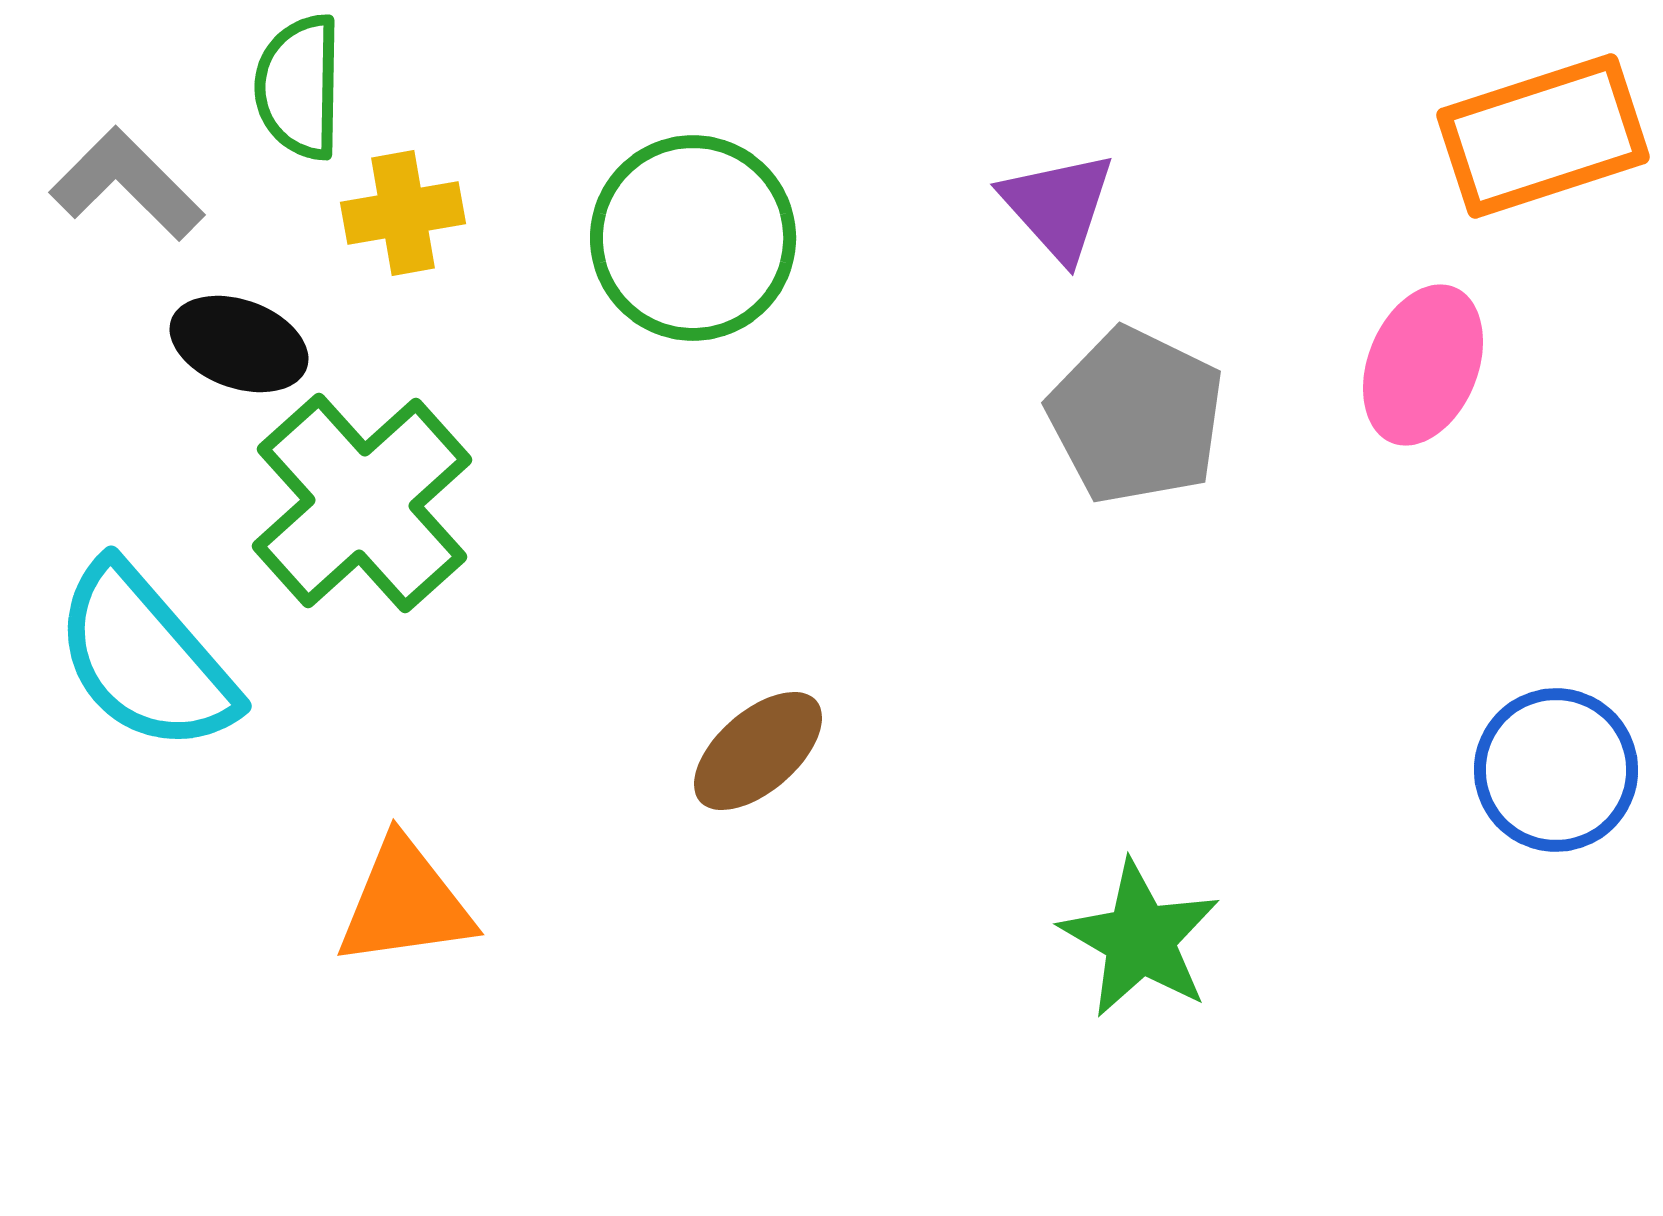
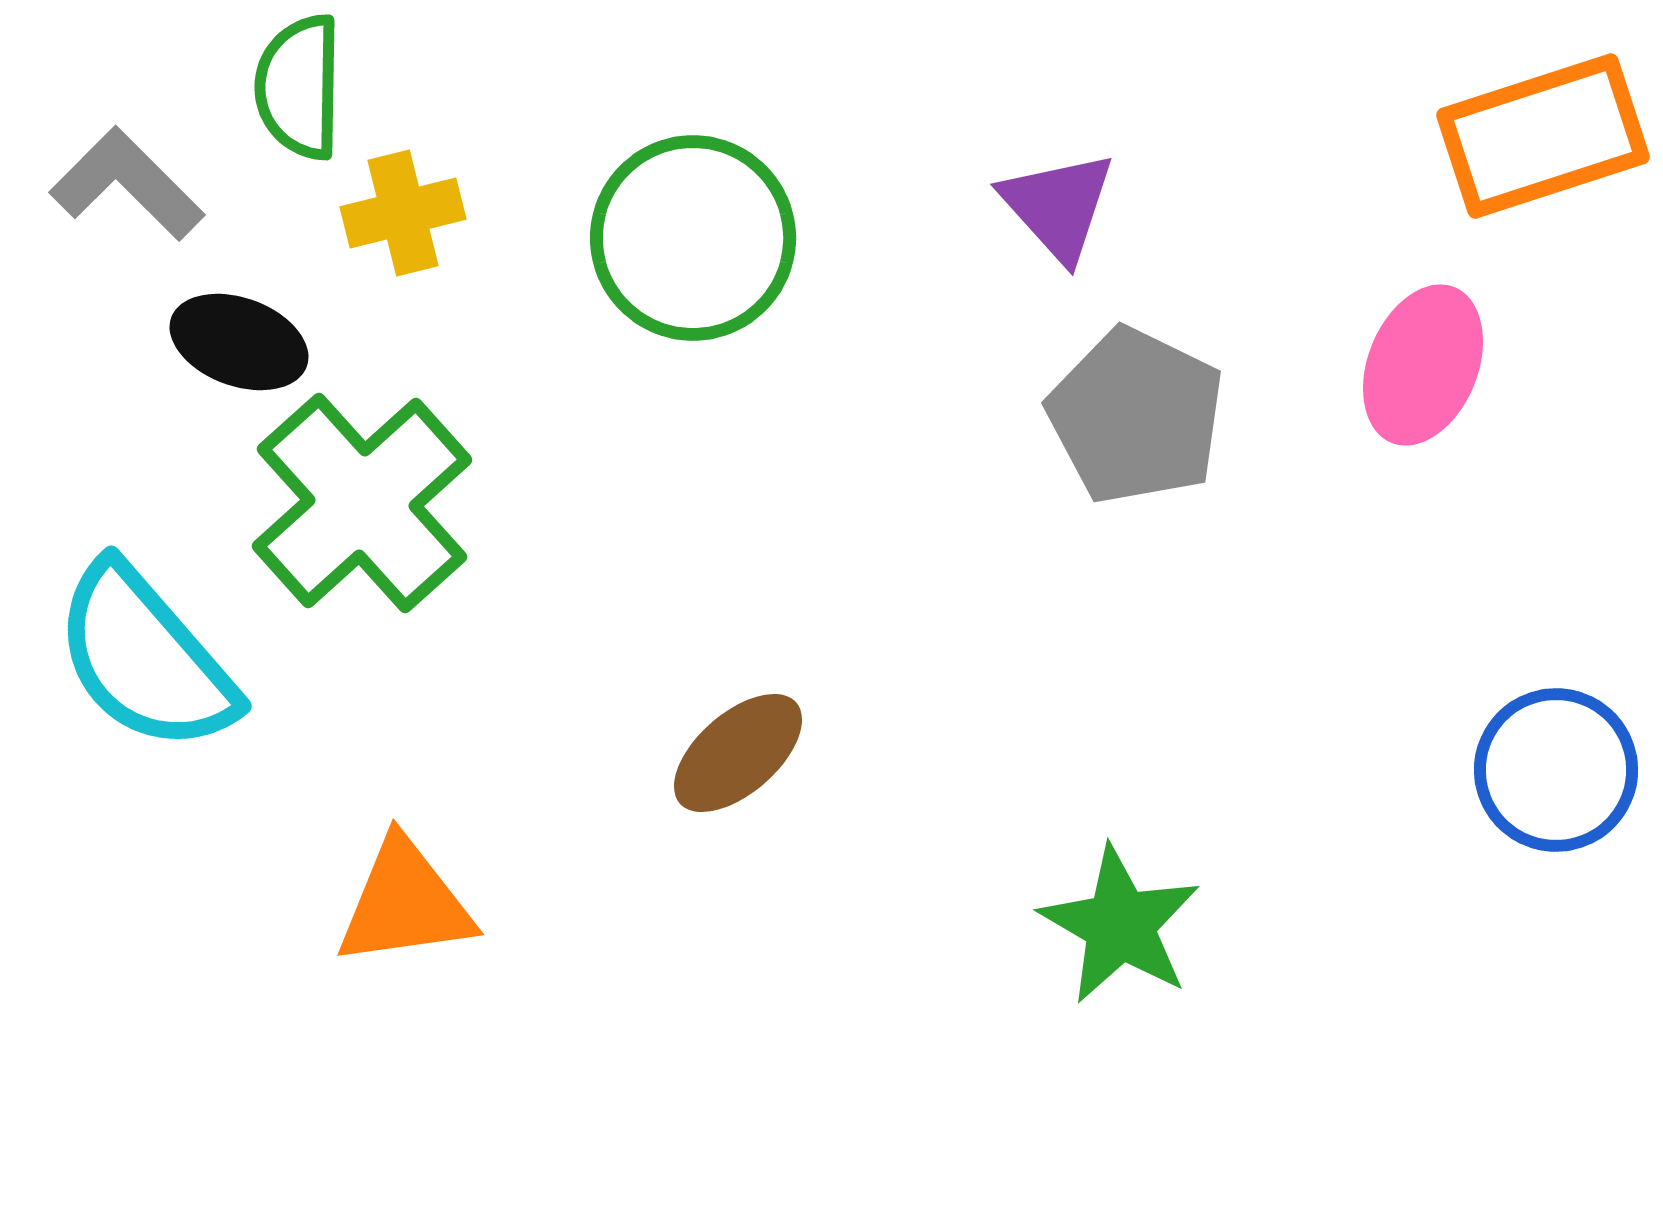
yellow cross: rotated 4 degrees counterclockwise
black ellipse: moved 2 px up
brown ellipse: moved 20 px left, 2 px down
green star: moved 20 px left, 14 px up
